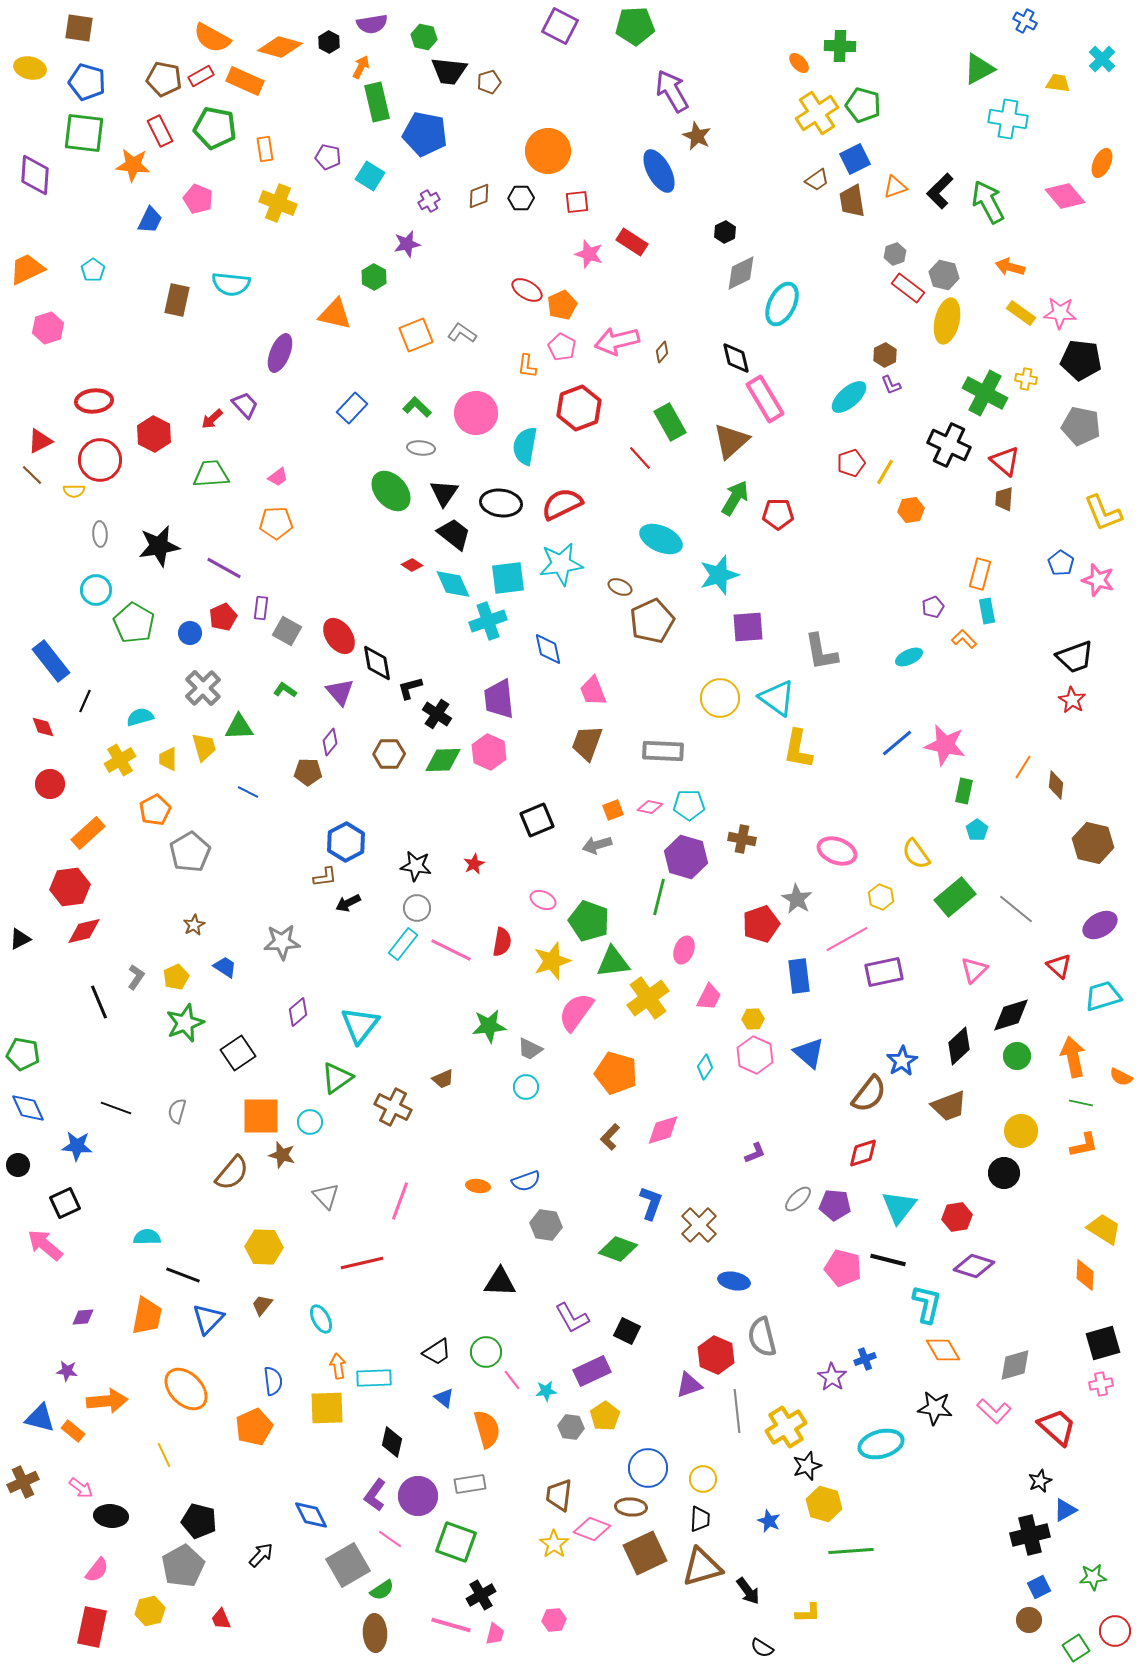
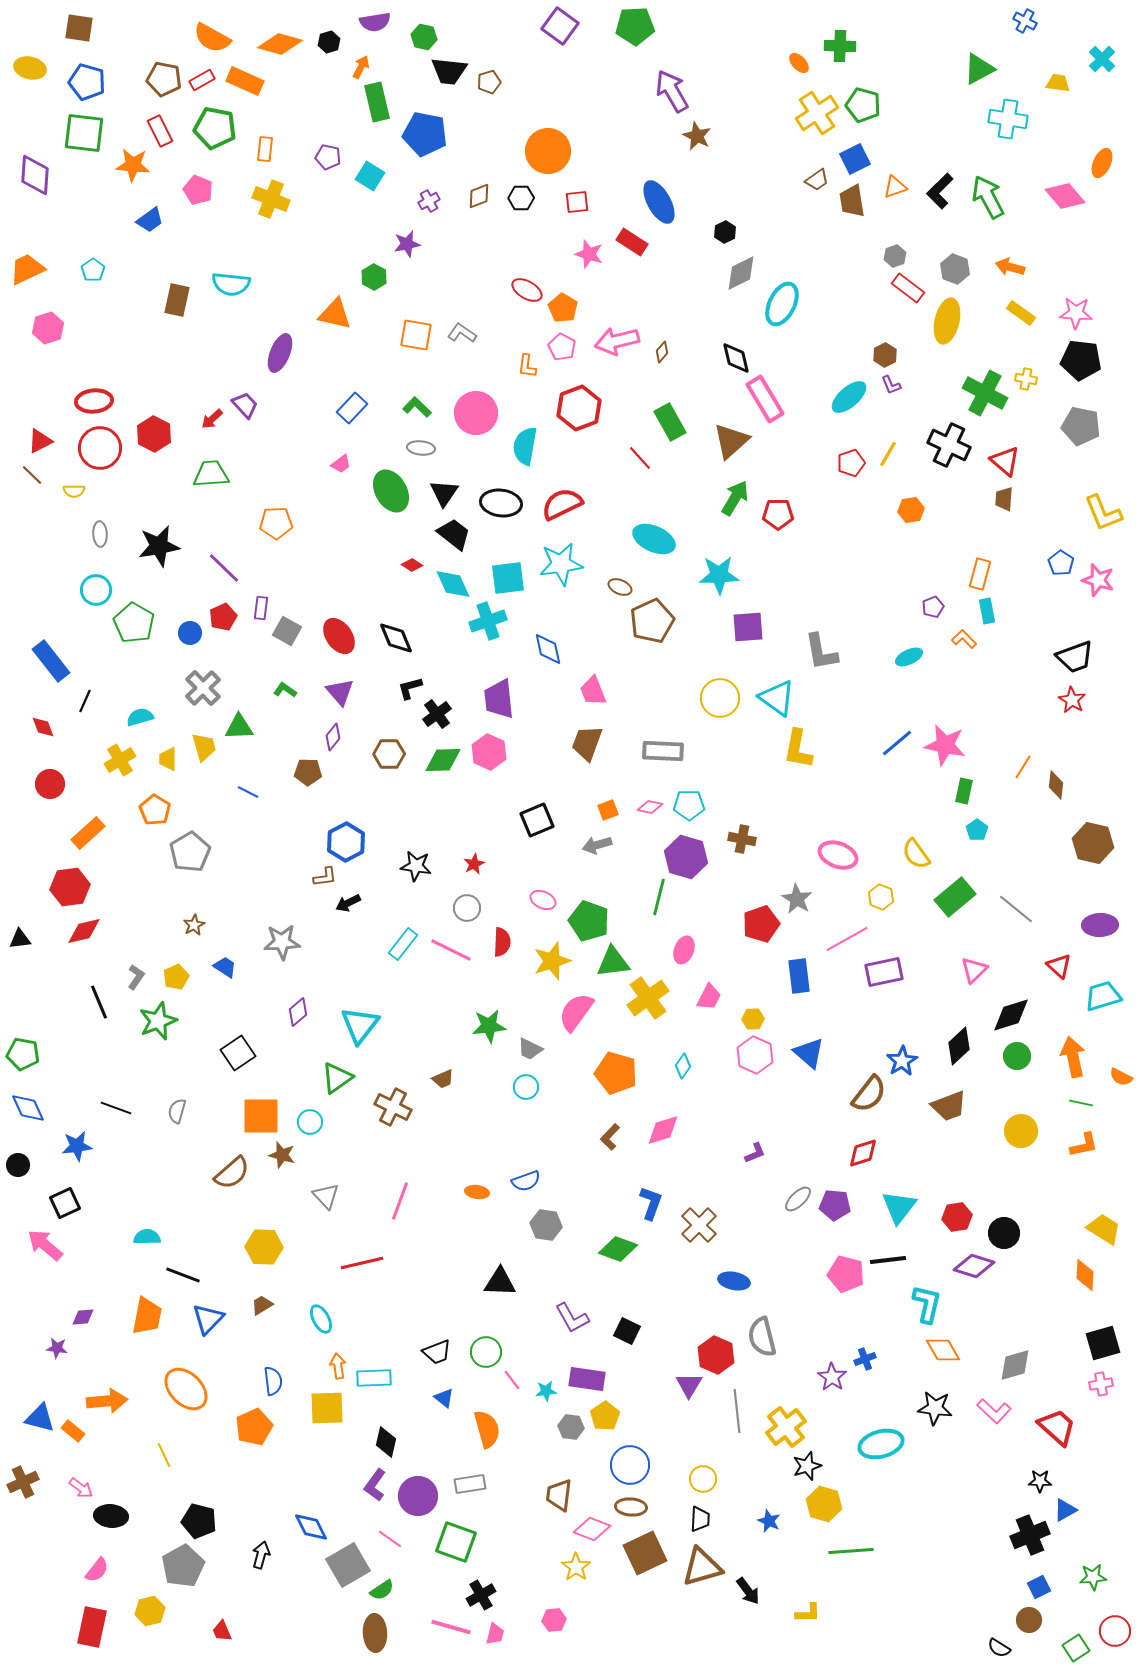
purple semicircle at (372, 24): moved 3 px right, 2 px up
purple square at (560, 26): rotated 9 degrees clockwise
black hexagon at (329, 42): rotated 15 degrees clockwise
orange diamond at (280, 47): moved 3 px up
red rectangle at (201, 76): moved 1 px right, 4 px down
orange rectangle at (265, 149): rotated 15 degrees clockwise
blue ellipse at (659, 171): moved 31 px down
pink pentagon at (198, 199): moved 9 px up
green arrow at (988, 202): moved 5 px up
yellow cross at (278, 203): moved 7 px left, 4 px up
blue trapezoid at (150, 220): rotated 28 degrees clockwise
gray hexagon at (895, 254): moved 2 px down
gray hexagon at (944, 275): moved 11 px right, 6 px up; rotated 8 degrees clockwise
orange pentagon at (562, 305): moved 1 px right, 3 px down; rotated 16 degrees counterclockwise
pink star at (1060, 313): moved 16 px right
orange square at (416, 335): rotated 32 degrees clockwise
red circle at (100, 460): moved 12 px up
yellow line at (885, 472): moved 3 px right, 18 px up
pink trapezoid at (278, 477): moved 63 px right, 13 px up
green ellipse at (391, 491): rotated 12 degrees clockwise
cyan ellipse at (661, 539): moved 7 px left
purple line at (224, 568): rotated 15 degrees clockwise
cyan star at (719, 575): rotated 15 degrees clockwise
black diamond at (377, 663): moved 19 px right, 25 px up; rotated 12 degrees counterclockwise
black cross at (437, 714): rotated 20 degrees clockwise
purple diamond at (330, 742): moved 3 px right, 5 px up
orange pentagon at (155, 810): rotated 12 degrees counterclockwise
orange square at (613, 810): moved 5 px left
pink ellipse at (837, 851): moved 1 px right, 4 px down
gray circle at (417, 908): moved 50 px right
purple ellipse at (1100, 925): rotated 28 degrees clockwise
black triangle at (20, 939): rotated 20 degrees clockwise
red semicircle at (502, 942): rotated 8 degrees counterclockwise
green star at (185, 1023): moved 27 px left, 2 px up
cyan diamond at (705, 1067): moved 22 px left, 1 px up
blue star at (77, 1146): rotated 12 degrees counterclockwise
brown semicircle at (232, 1173): rotated 9 degrees clockwise
black circle at (1004, 1173): moved 60 px down
orange ellipse at (478, 1186): moved 1 px left, 6 px down
black line at (888, 1260): rotated 21 degrees counterclockwise
pink pentagon at (843, 1268): moved 3 px right, 6 px down
brown trapezoid at (262, 1305): rotated 20 degrees clockwise
black trapezoid at (437, 1352): rotated 12 degrees clockwise
purple star at (67, 1371): moved 10 px left, 23 px up
purple rectangle at (592, 1371): moved 5 px left, 8 px down; rotated 33 degrees clockwise
purple triangle at (689, 1385): rotated 40 degrees counterclockwise
yellow cross at (786, 1427): rotated 6 degrees counterclockwise
black diamond at (392, 1442): moved 6 px left
blue circle at (648, 1468): moved 18 px left, 3 px up
black star at (1040, 1481): rotated 25 degrees clockwise
purple L-shape at (375, 1495): moved 10 px up
blue diamond at (311, 1515): moved 12 px down
black cross at (1030, 1535): rotated 9 degrees counterclockwise
yellow star at (554, 1544): moved 22 px right, 23 px down
black arrow at (261, 1555): rotated 28 degrees counterclockwise
red trapezoid at (221, 1619): moved 1 px right, 12 px down
pink line at (451, 1625): moved 2 px down
black semicircle at (762, 1648): moved 237 px right
